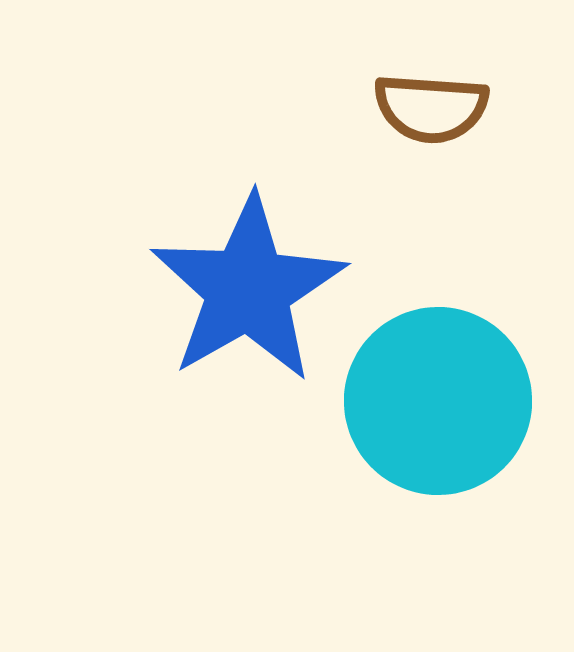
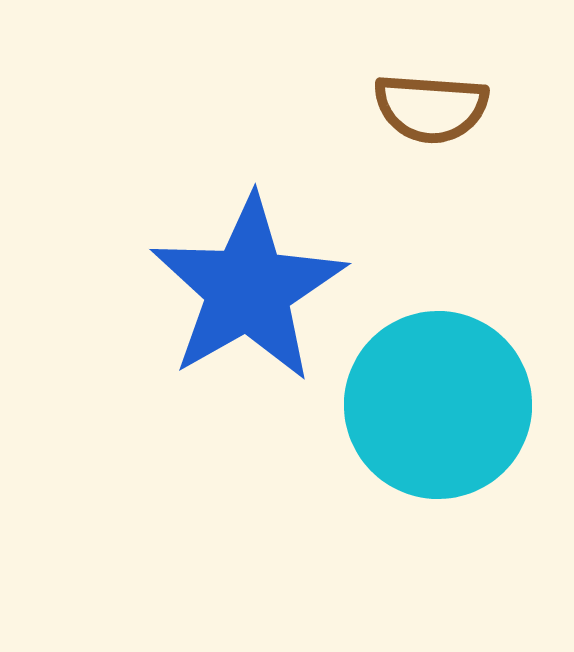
cyan circle: moved 4 px down
